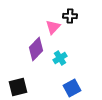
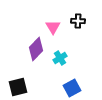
black cross: moved 8 px right, 5 px down
pink triangle: rotated 14 degrees counterclockwise
